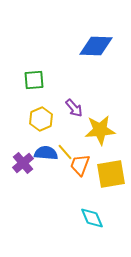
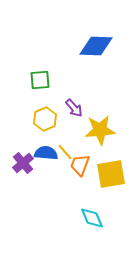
green square: moved 6 px right
yellow hexagon: moved 4 px right
